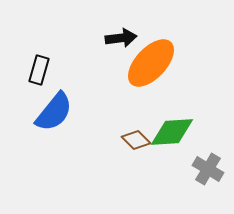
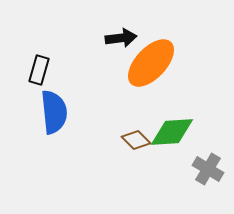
blue semicircle: rotated 45 degrees counterclockwise
